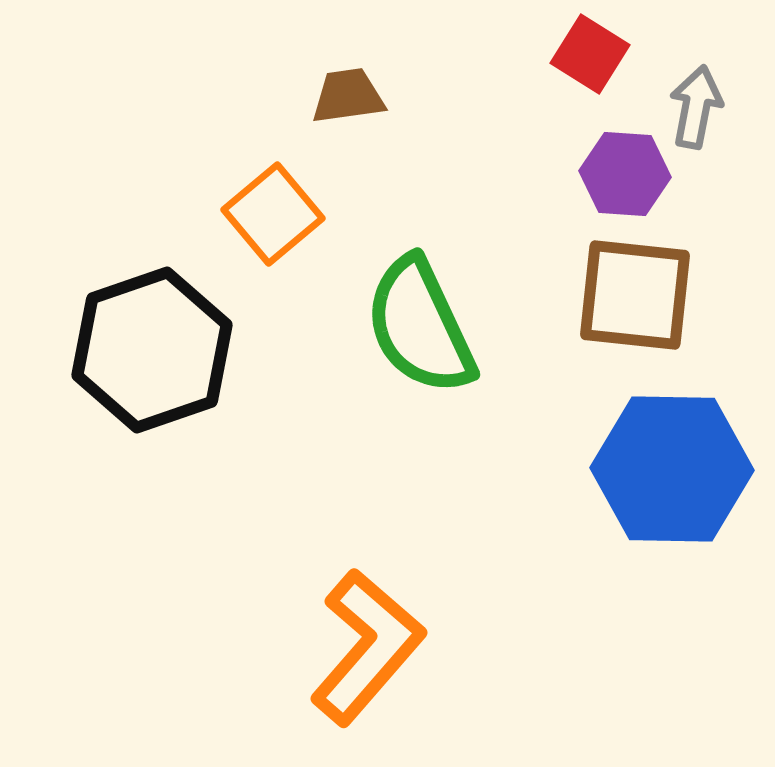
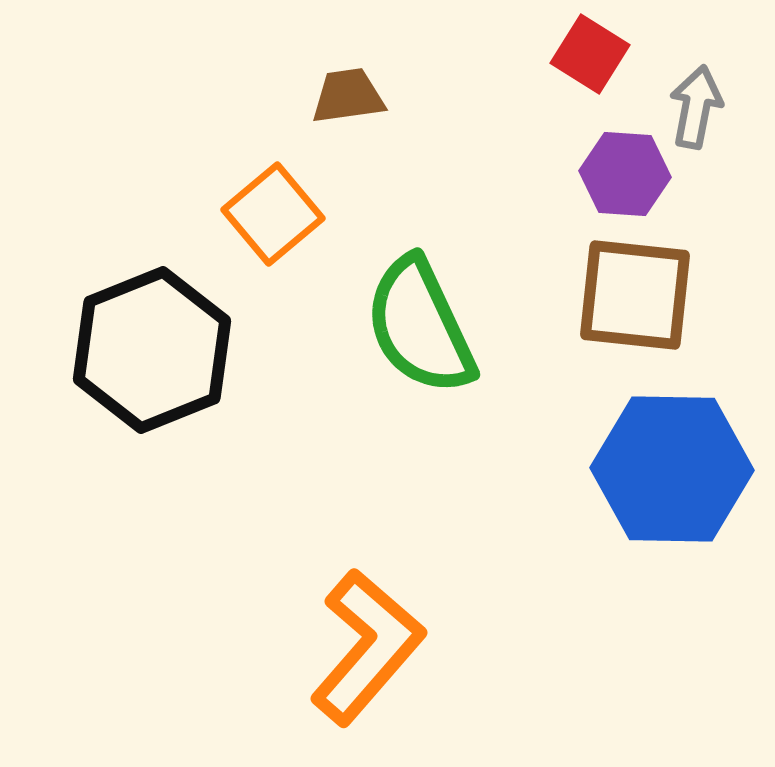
black hexagon: rotated 3 degrees counterclockwise
